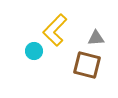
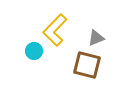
gray triangle: rotated 18 degrees counterclockwise
